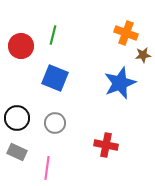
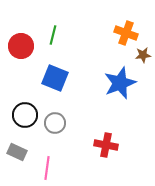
black circle: moved 8 px right, 3 px up
